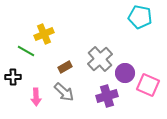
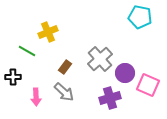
yellow cross: moved 4 px right, 2 px up
green line: moved 1 px right
brown rectangle: rotated 24 degrees counterclockwise
purple cross: moved 3 px right, 2 px down
